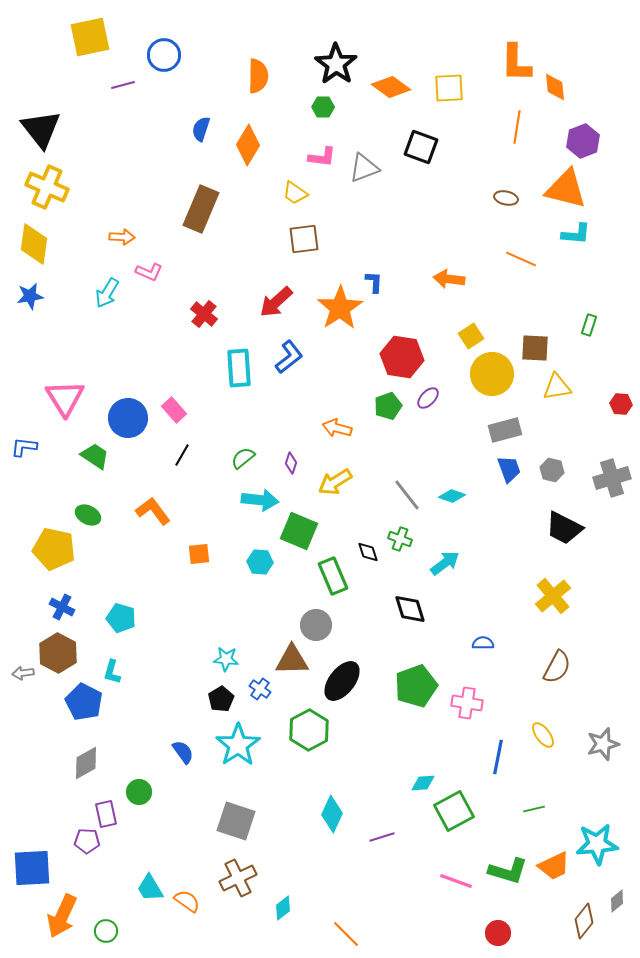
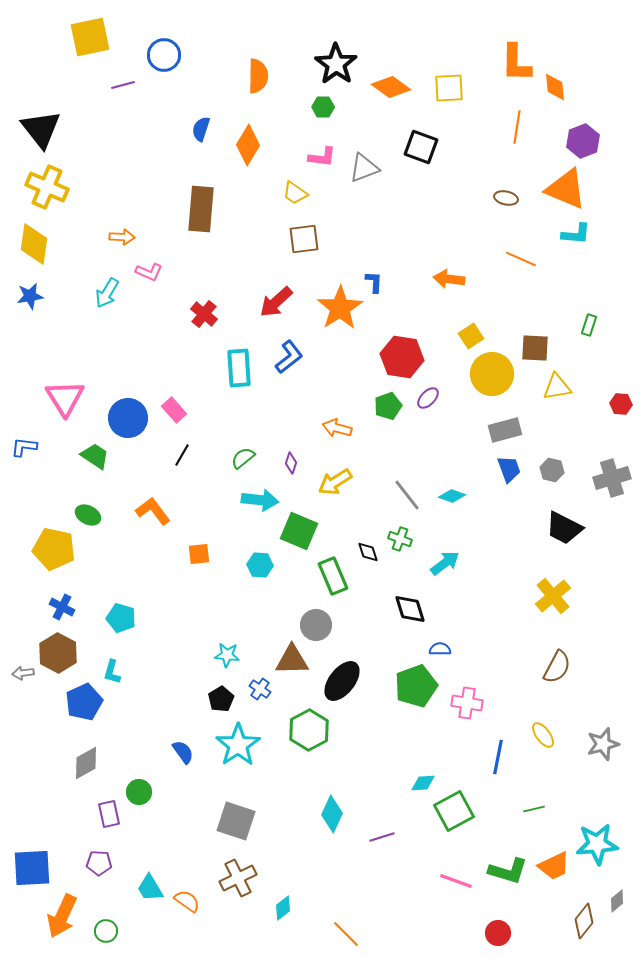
orange triangle at (566, 189): rotated 9 degrees clockwise
brown rectangle at (201, 209): rotated 18 degrees counterclockwise
cyan hexagon at (260, 562): moved 3 px down
blue semicircle at (483, 643): moved 43 px left, 6 px down
cyan star at (226, 659): moved 1 px right, 4 px up
blue pentagon at (84, 702): rotated 21 degrees clockwise
purple rectangle at (106, 814): moved 3 px right
purple pentagon at (87, 841): moved 12 px right, 22 px down
